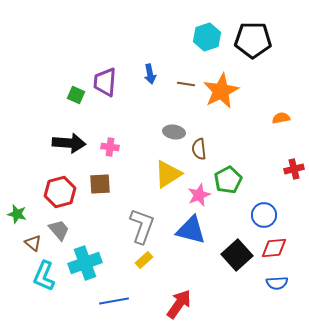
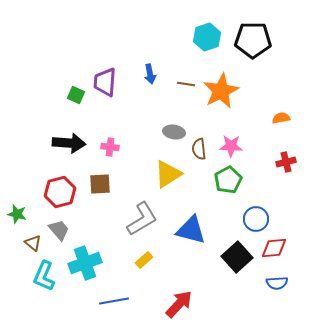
red cross: moved 8 px left, 7 px up
pink star: moved 32 px right, 49 px up; rotated 25 degrees clockwise
blue circle: moved 8 px left, 4 px down
gray L-shape: moved 7 px up; rotated 39 degrees clockwise
black square: moved 2 px down
red arrow: rotated 8 degrees clockwise
